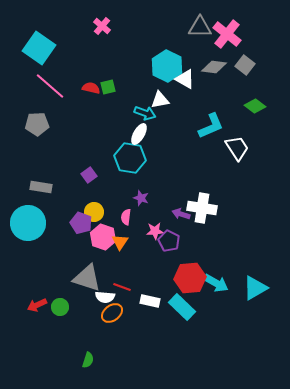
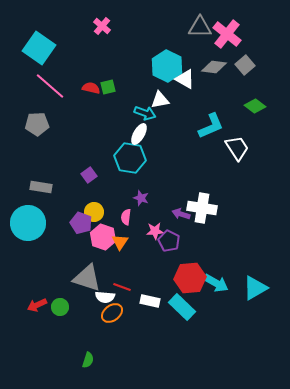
gray square at (245, 65): rotated 12 degrees clockwise
